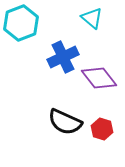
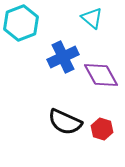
purple diamond: moved 2 px right, 3 px up; rotated 9 degrees clockwise
